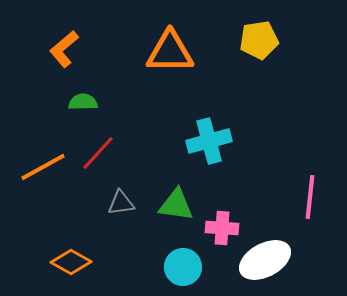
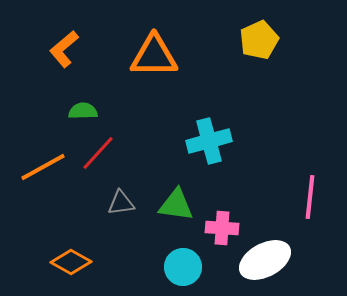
yellow pentagon: rotated 15 degrees counterclockwise
orange triangle: moved 16 px left, 4 px down
green semicircle: moved 9 px down
